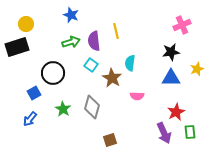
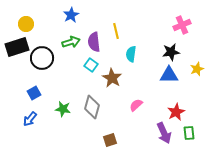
blue star: rotated 21 degrees clockwise
purple semicircle: moved 1 px down
cyan semicircle: moved 1 px right, 9 px up
black circle: moved 11 px left, 15 px up
blue triangle: moved 2 px left, 3 px up
pink semicircle: moved 1 px left, 9 px down; rotated 136 degrees clockwise
green star: rotated 21 degrees counterclockwise
green rectangle: moved 1 px left, 1 px down
